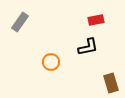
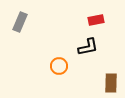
gray rectangle: rotated 12 degrees counterclockwise
orange circle: moved 8 px right, 4 px down
brown rectangle: rotated 18 degrees clockwise
